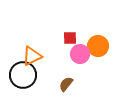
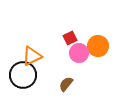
red square: rotated 24 degrees counterclockwise
pink circle: moved 1 px left, 1 px up
